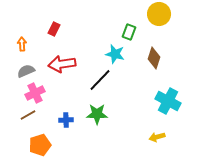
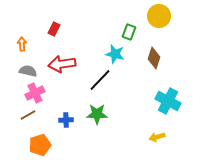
yellow circle: moved 2 px down
gray semicircle: moved 2 px right; rotated 36 degrees clockwise
